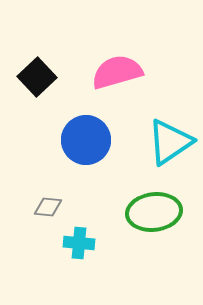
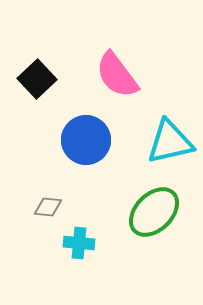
pink semicircle: moved 3 px down; rotated 111 degrees counterclockwise
black square: moved 2 px down
cyan triangle: rotated 21 degrees clockwise
green ellipse: rotated 38 degrees counterclockwise
